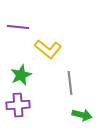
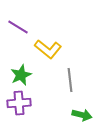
purple line: rotated 25 degrees clockwise
gray line: moved 3 px up
purple cross: moved 1 px right, 2 px up
